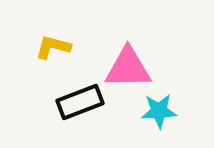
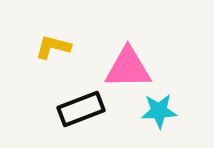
black rectangle: moved 1 px right, 7 px down
